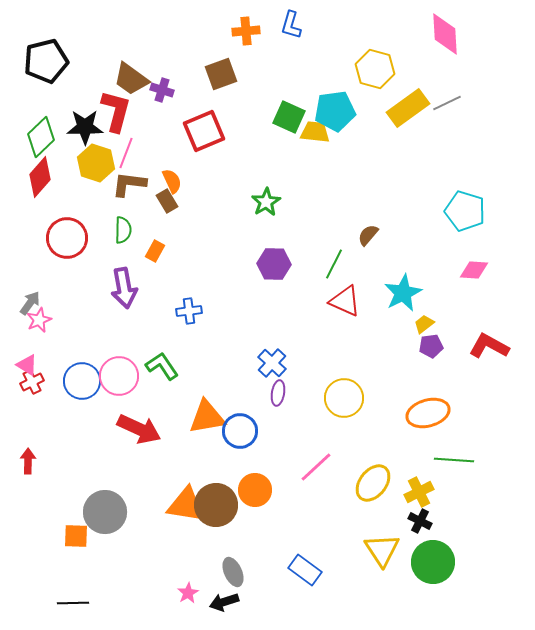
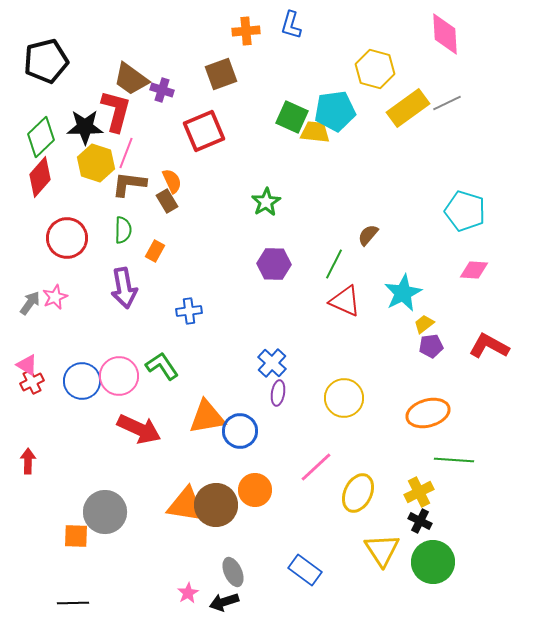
green square at (289, 117): moved 3 px right
pink star at (39, 320): moved 16 px right, 23 px up
yellow ellipse at (373, 483): moved 15 px left, 10 px down; rotated 12 degrees counterclockwise
